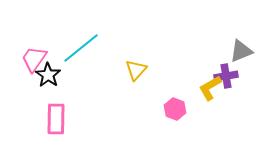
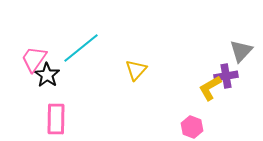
gray triangle: rotated 25 degrees counterclockwise
black star: moved 1 px left
pink hexagon: moved 17 px right, 18 px down
